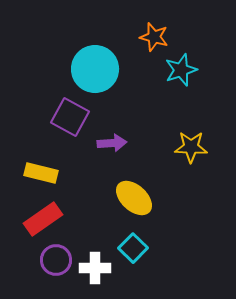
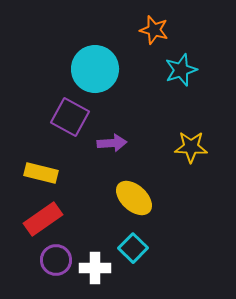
orange star: moved 7 px up
